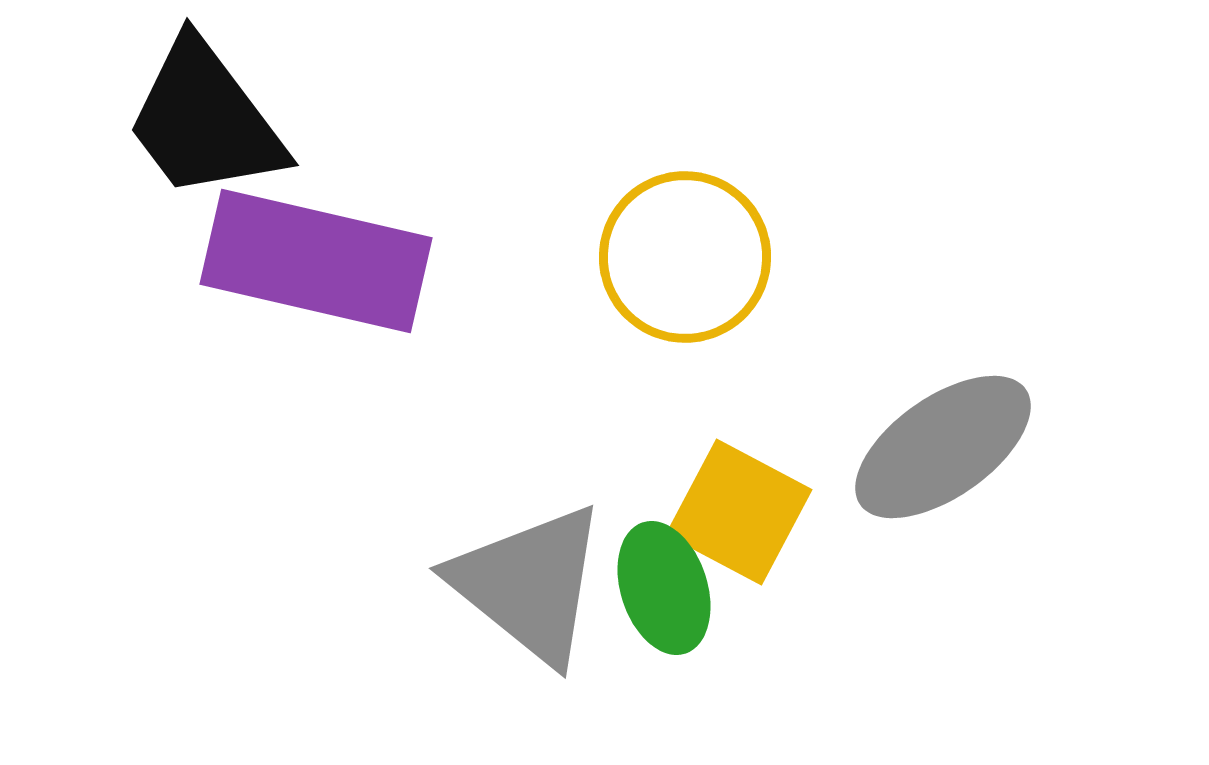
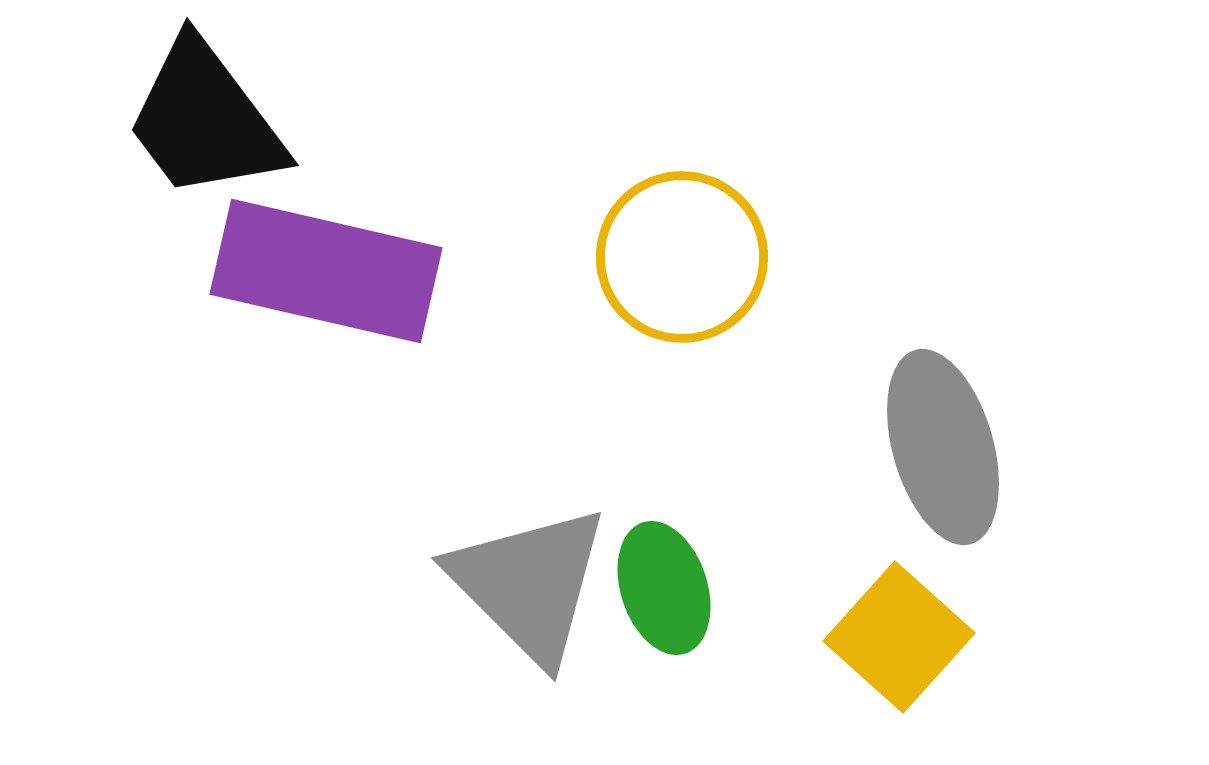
yellow circle: moved 3 px left
purple rectangle: moved 10 px right, 10 px down
gray ellipse: rotated 71 degrees counterclockwise
yellow square: moved 160 px right, 125 px down; rotated 14 degrees clockwise
gray triangle: rotated 6 degrees clockwise
